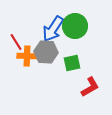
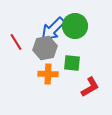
blue arrow: rotated 12 degrees clockwise
gray hexagon: moved 1 px left, 4 px up; rotated 15 degrees counterclockwise
orange cross: moved 21 px right, 18 px down
green square: rotated 18 degrees clockwise
